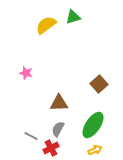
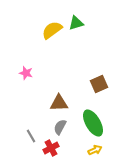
green triangle: moved 3 px right, 6 px down
yellow semicircle: moved 6 px right, 5 px down
brown square: rotated 18 degrees clockwise
green ellipse: moved 2 px up; rotated 64 degrees counterclockwise
gray semicircle: moved 2 px right, 2 px up
gray line: rotated 32 degrees clockwise
